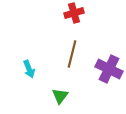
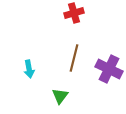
brown line: moved 2 px right, 4 px down
cyan arrow: rotated 12 degrees clockwise
